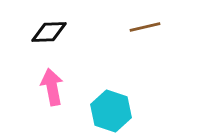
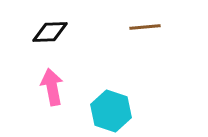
brown line: rotated 8 degrees clockwise
black diamond: moved 1 px right
